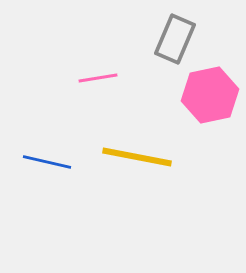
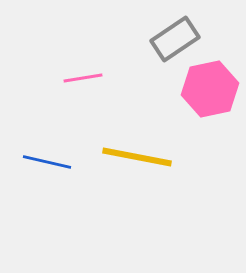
gray rectangle: rotated 33 degrees clockwise
pink line: moved 15 px left
pink hexagon: moved 6 px up
